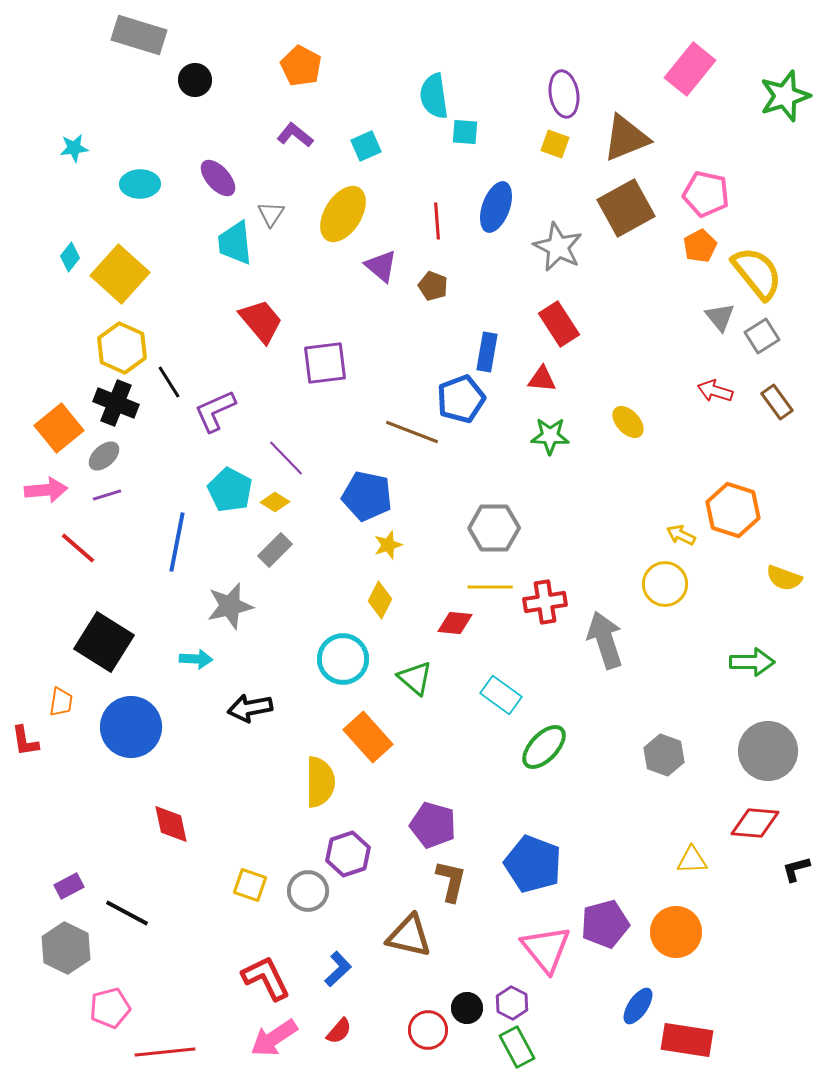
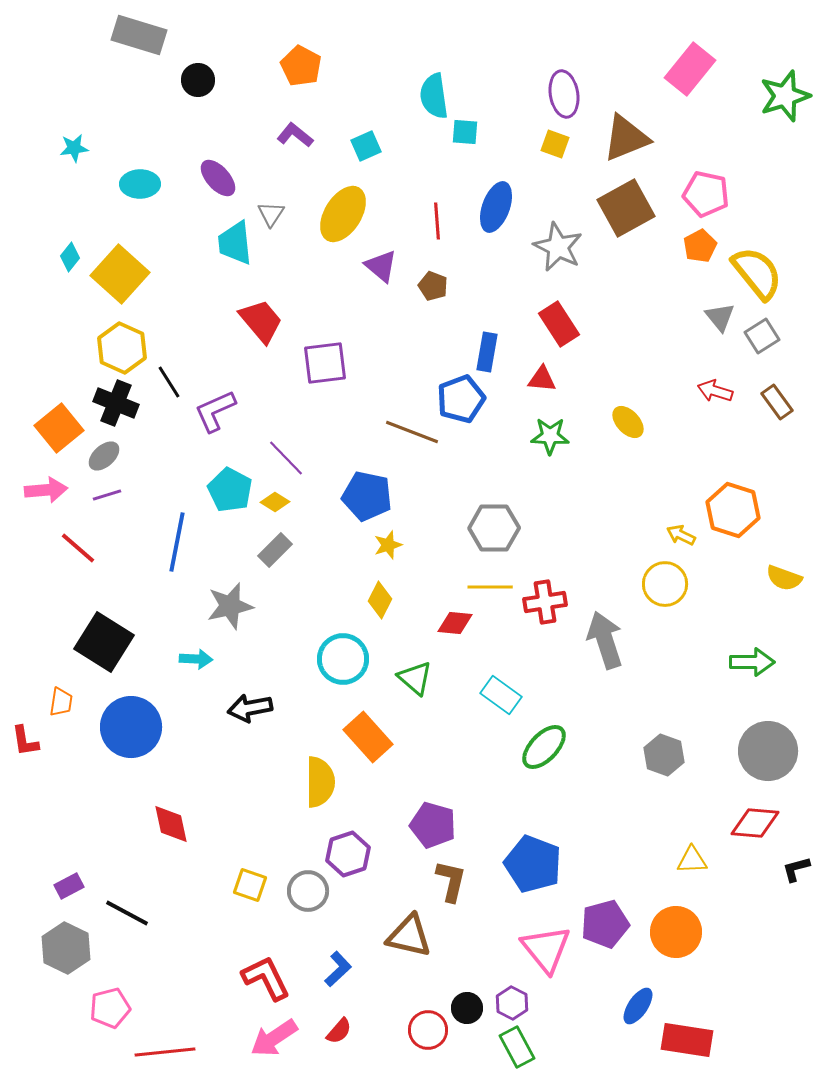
black circle at (195, 80): moved 3 px right
